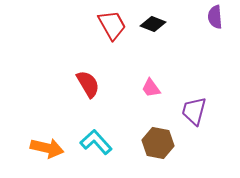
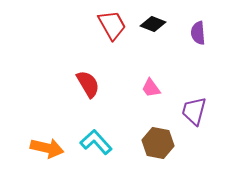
purple semicircle: moved 17 px left, 16 px down
